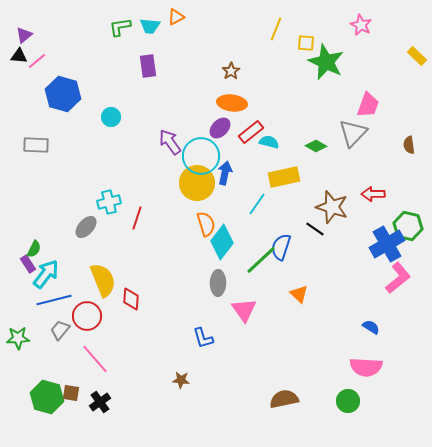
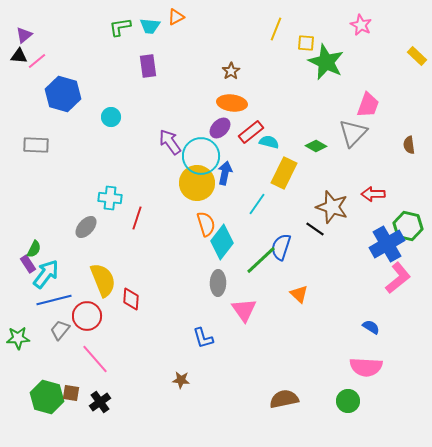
yellow rectangle at (284, 177): moved 4 px up; rotated 52 degrees counterclockwise
cyan cross at (109, 202): moved 1 px right, 4 px up; rotated 20 degrees clockwise
